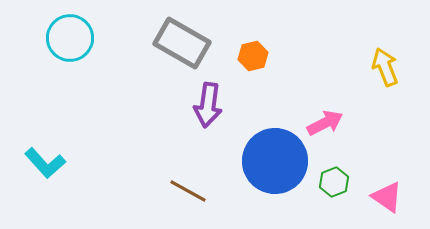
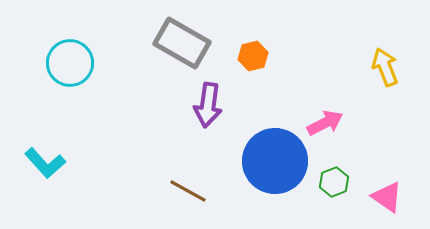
cyan circle: moved 25 px down
